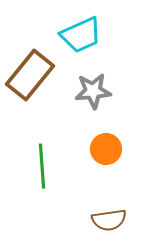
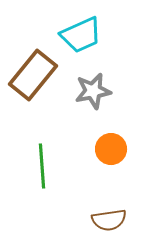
brown rectangle: moved 3 px right
gray star: rotated 6 degrees counterclockwise
orange circle: moved 5 px right
